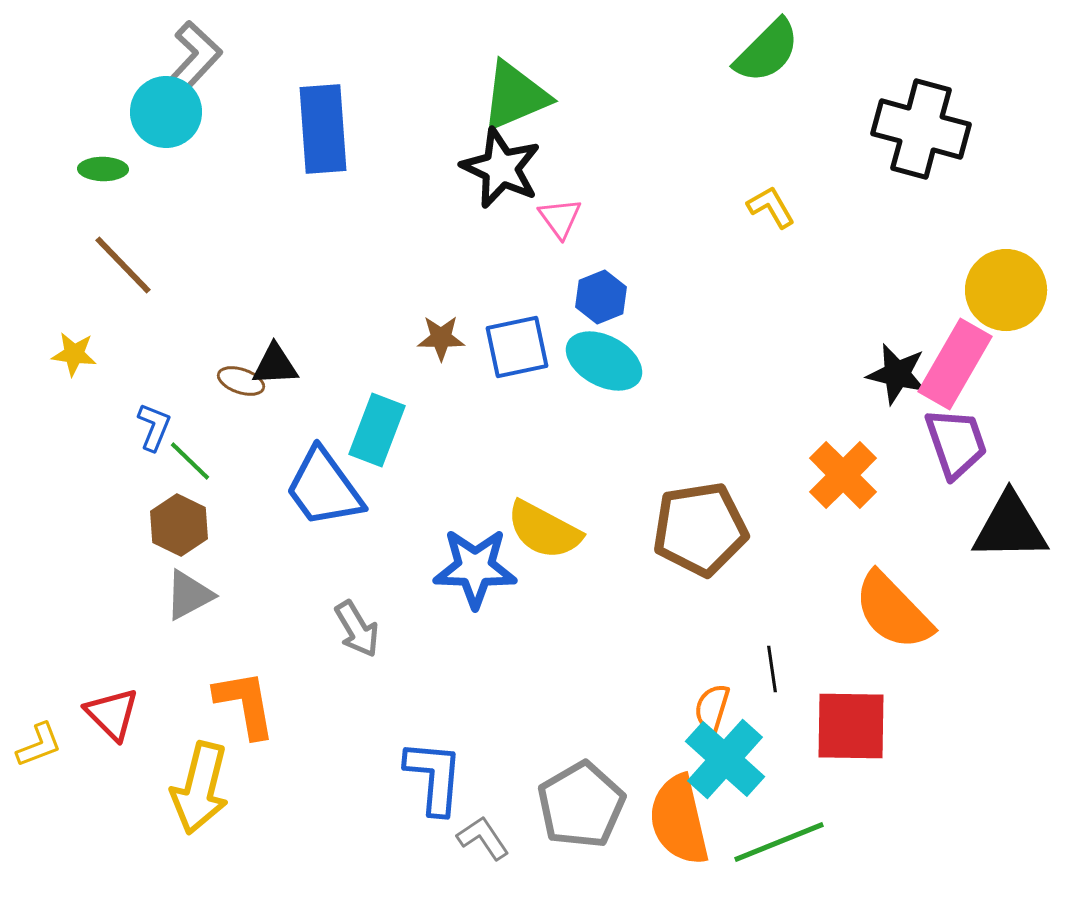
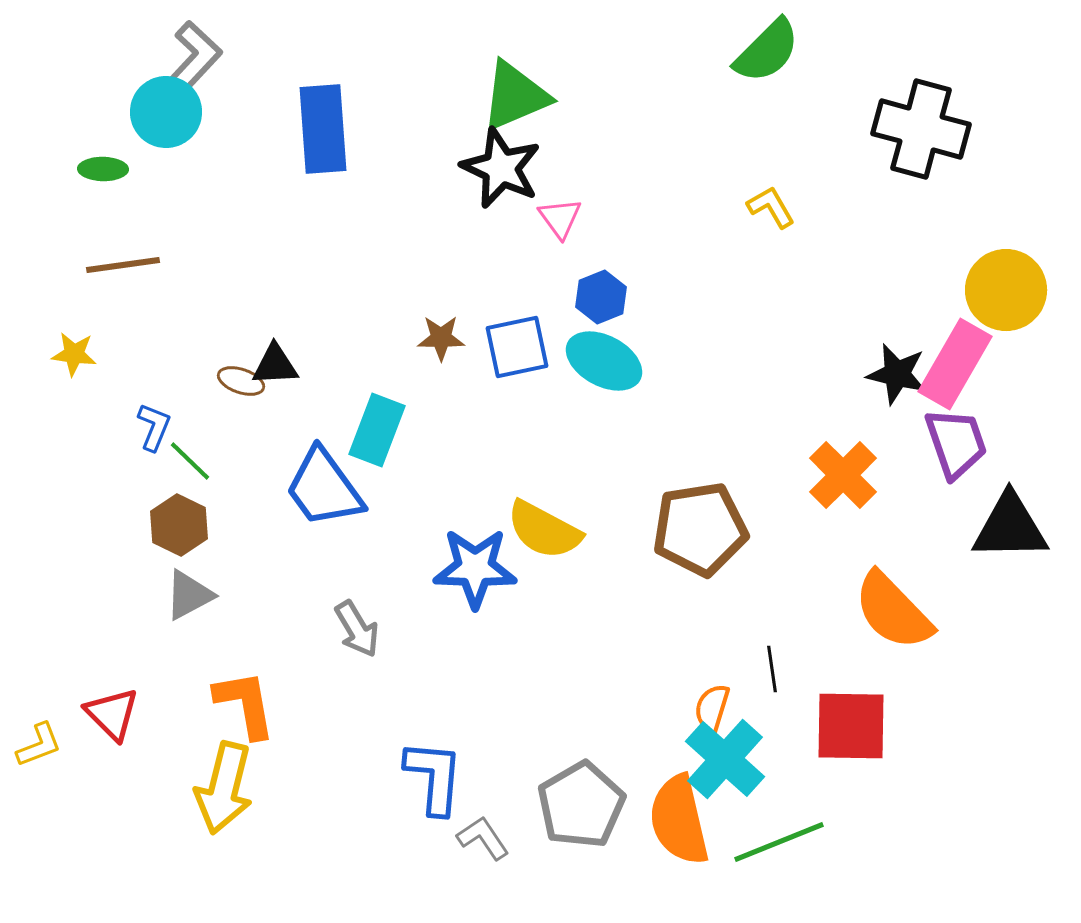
brown line at (123, 265): rotated 54 degrees counterclockwise
yellow arrow at (200, 788): moved 24 px right
